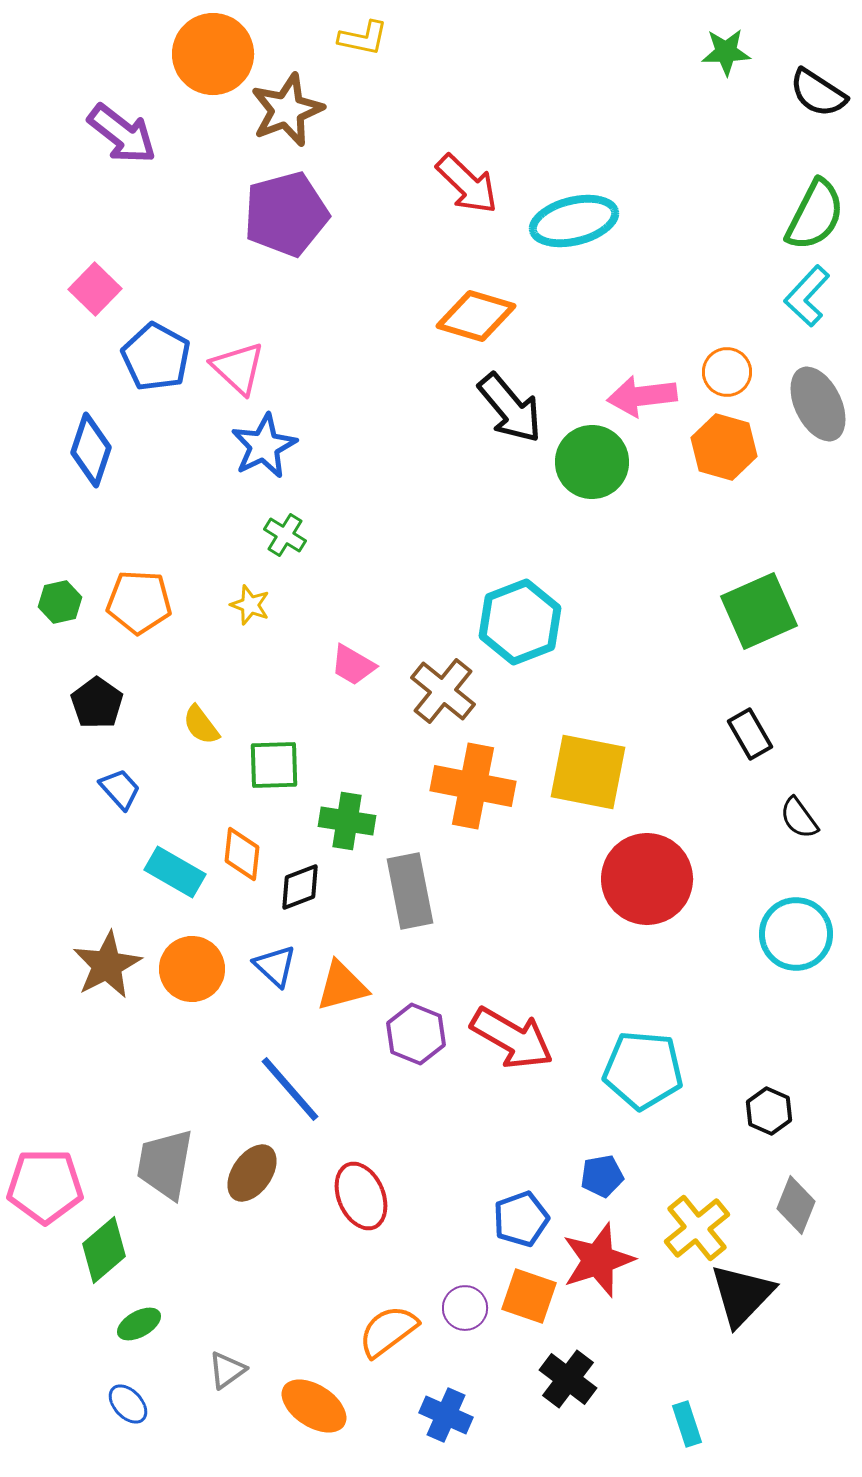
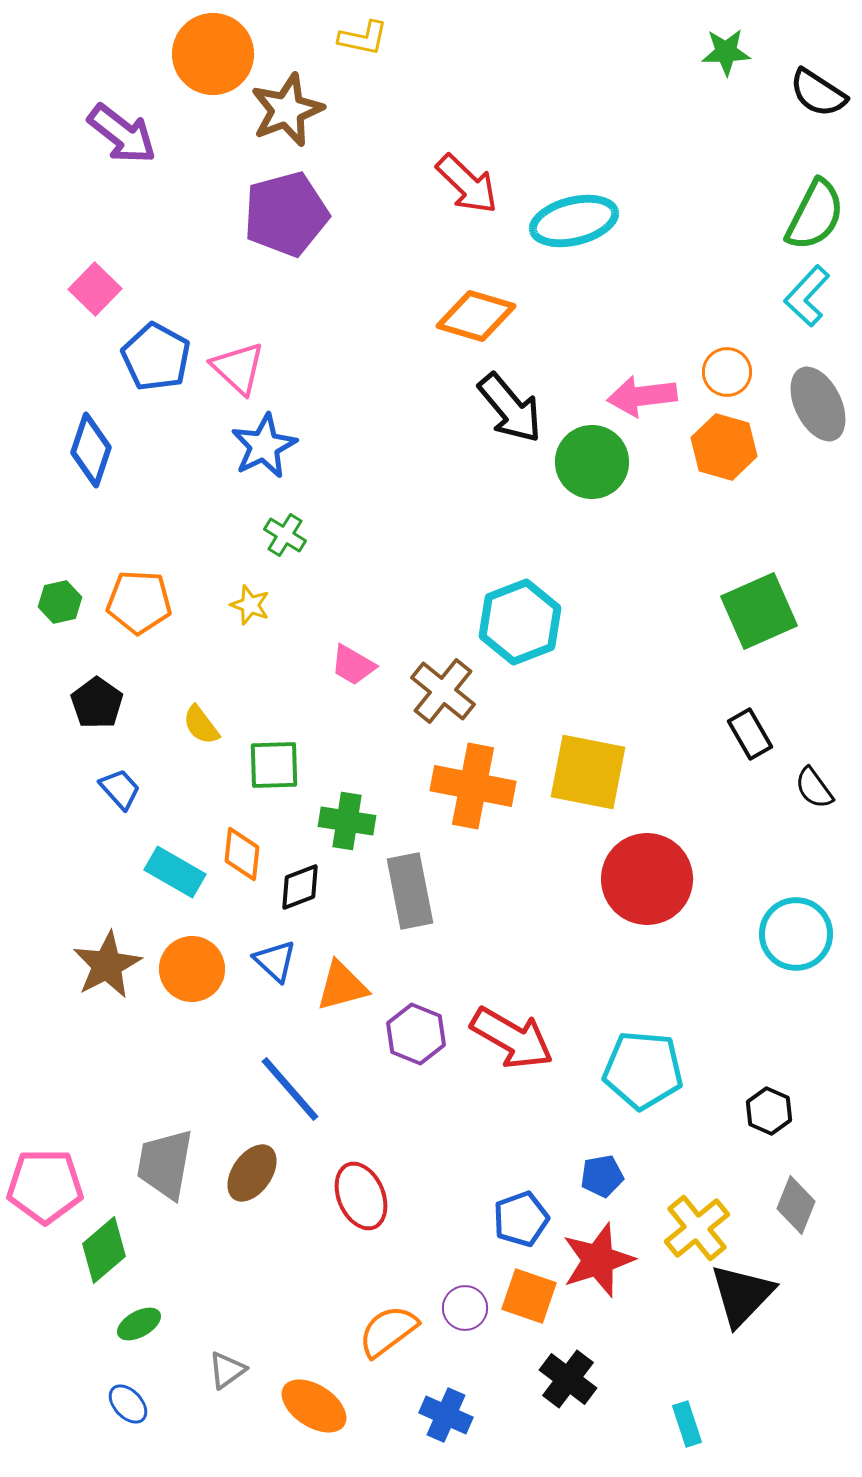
black semicircle at (799, 818): moved 15 px right, 30 px up
blue triangle at (275, 966): moved 5 px up
